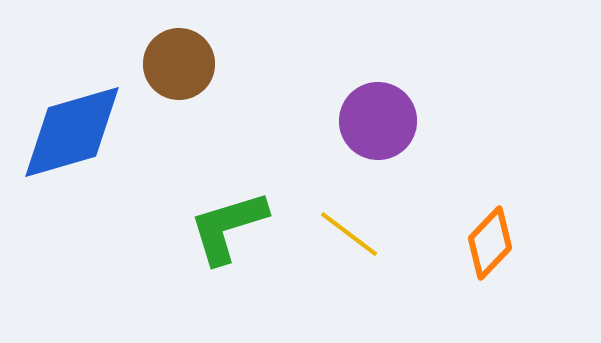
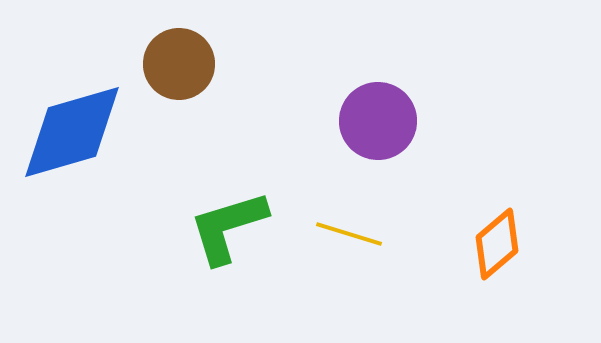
yellow line: rotated 20 degrees counterclockwise
orange diamond: moved 7 px right, 1 px down; rotated 6 degrees clockwise
